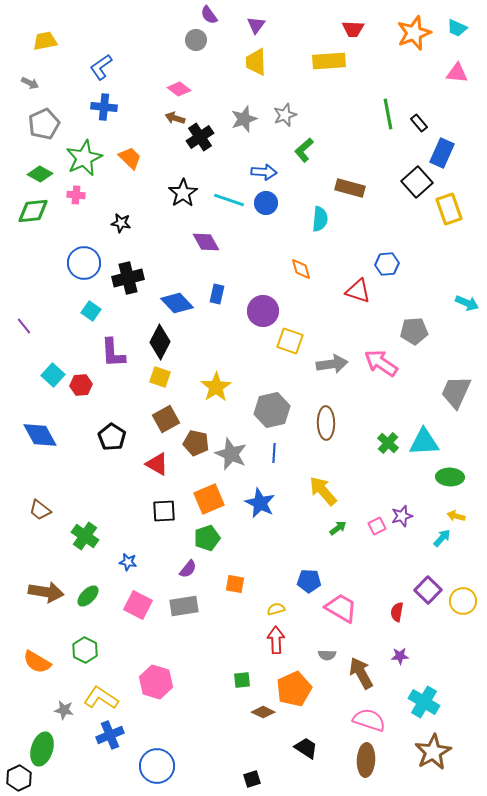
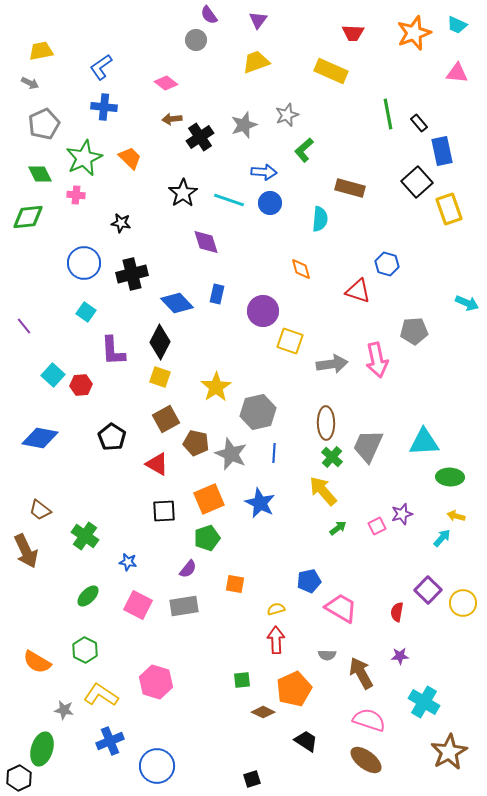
purple triangle at (256, 25): moved 2 px right, 5 px up
cyan trapezoid at (457, 28): moved 3 px up
red trapezoid at (353, 29): moved 4 px down
yellow trapezoid at (45, 41): moved 4 px left, 10 px down
yellow rectangle at (329, 61): moved 2 px right, 10 px down; rotated 28 degrees clockwise
yellow trapezoid at (256, 62): rotated 72 degrees clockwise
pink diamond at (179, 89): moved 13 px left, 6 px up
gray star at (285, 115): moved 2 px right
brown arrow at (175, 118): moved 3 px left, 1 px down; rotated 24 degrees counterclockwise
gray star at (244, 119): moved 6 px down
blue rectangle at (442, 153): moved 2 px up; rotated 36 degrees counterclockwise
green diamond at (40, 174): rotated 35 degrees clockwise
blue circle at (266, 203): moved 4 px right
green diamond at (33, 211): moved 5 px left, 6 px down
purple diamond at (206, 242): rotated 12 degrees clockwise
blue hexagon at (387, 264): rotated 20 degrees clockwise
black cross at (128, 278): moved 4 px right, 4 px up
cyan square at (91, 311): moved 5 px left, 1 px down
purple L-shape at (113, 353): moved 2 px up
pink arrow at (381, 363): moved 4 px left, 3 px up; rotated 136 degrees counterclockwise
gray trapezoid at (456, 392): moved 88 px left, 54 px down
gray hexagon at (272, 410): moved 14 px left, 2 px down
blue diamond at (40, 435): moved 3 px down; rotated 51 degrees counterclockwise
green cross at (388, 443): moved 56 px left, 14 px down
purple star at (402, 516): moved 2 px up
blue pentagon at (309, 581): rotated 15 degrees counterclockwise
brown arrow at (46, 592): moved 20 px left, 41 px up; rotated 56 degrees clockwise
yellow circle at (463, 601): moved 2 px down
yellow L-shape at (101, 698): moved 3 px up
blue cross at (110, 735): moved 6 px down
black trapezoid at (306, 748): moved 7 px up
brown star at (433, 752): moved 16 px right
brown ellipse at (366, 760): rotated 56 degrees counterclockwise
